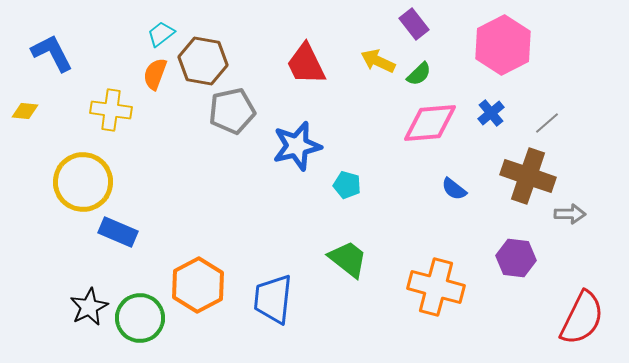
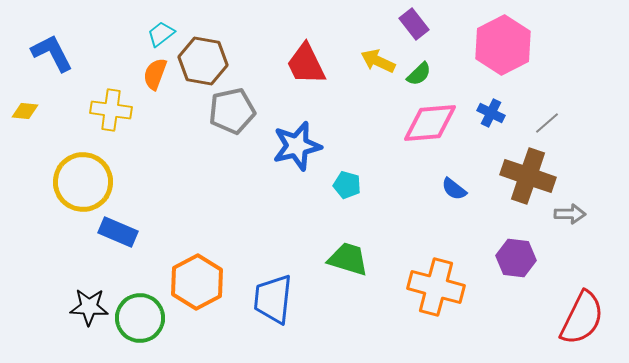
blue cross: rotated 24 degrees counterclockwise
green trapezoid: rotated 21 degrees counterclockwise
orange hexagon: moved 1 px left, 3 px up
black star: rotated 30 degrees clockwise
